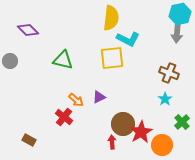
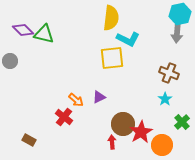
purple diamond: moved 5 px left
green triangle: moved 19 px left, 26 px up
